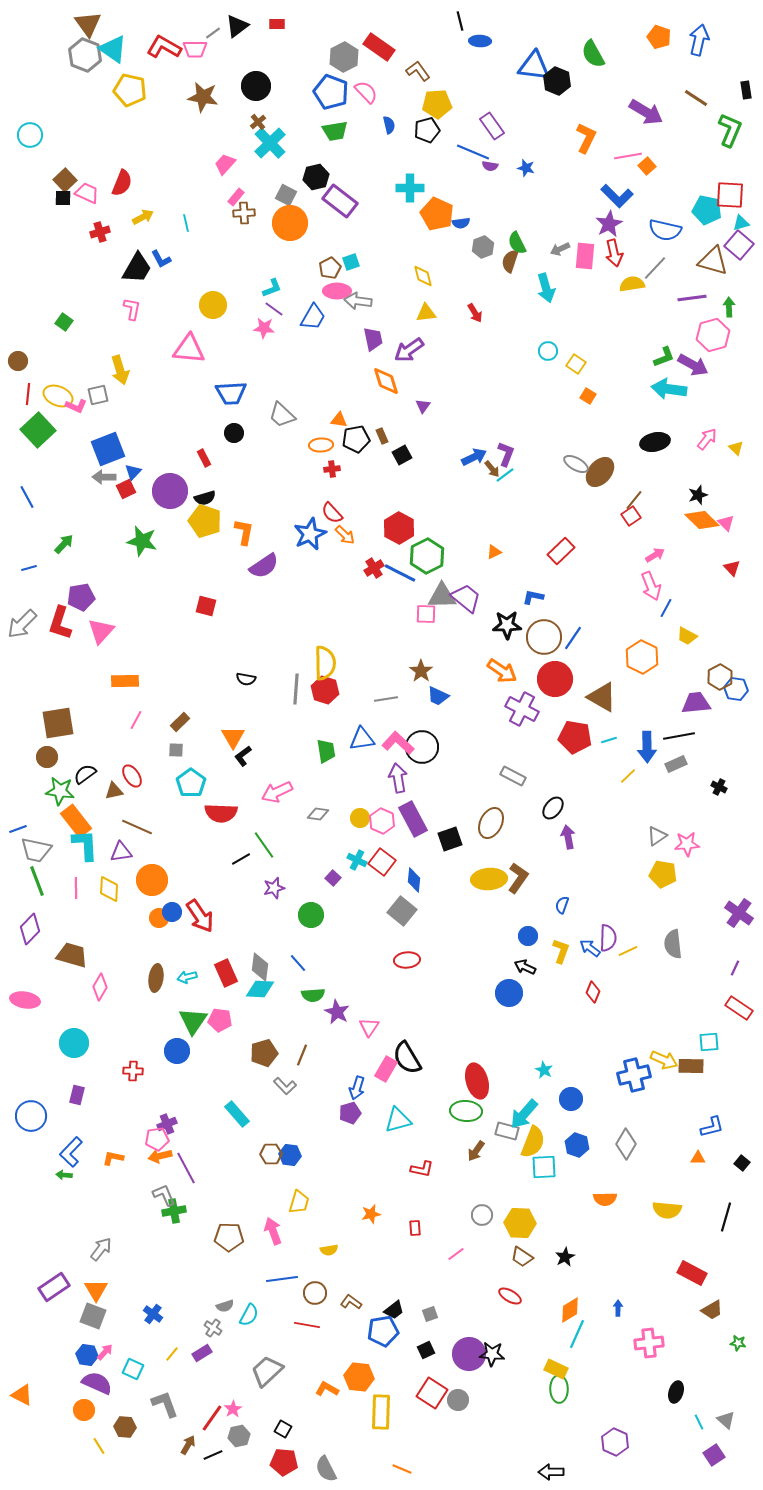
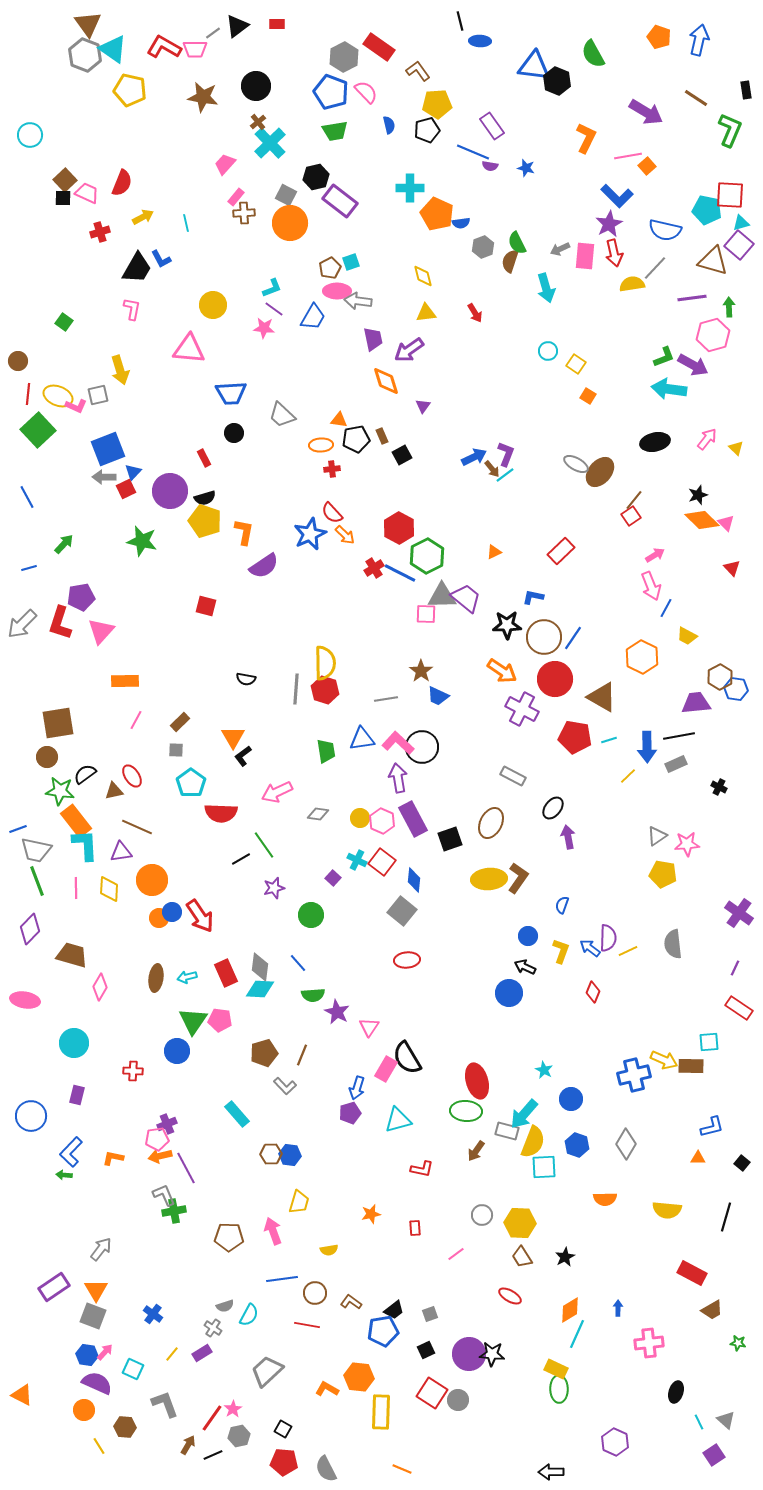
brown trapezoid at (522, 1257): rotated 25 degrees clockwise
